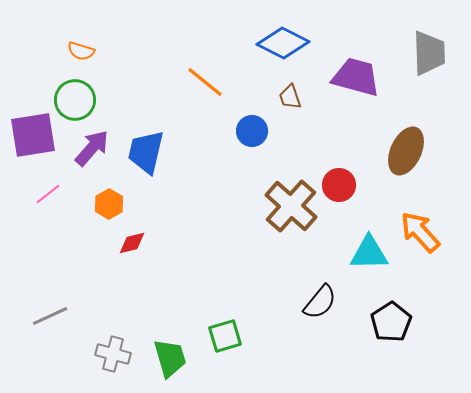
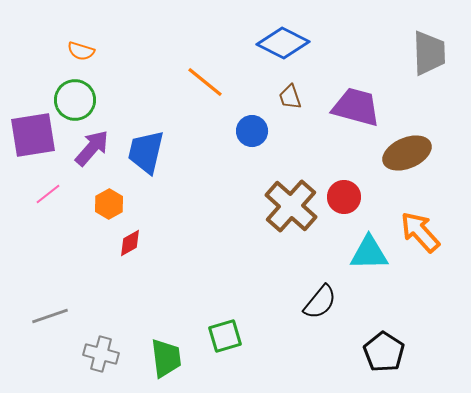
purple trapezoid: moved 30 px down
brown ellipse: moved 1 px right, 2 px down; rotated 42 degrees clockwise
red circle: moved 5 px right, 12 px down
red diamond: moved 2 px left; rotated 16 degrees counterclockwise
gray line: rotated 6 degrees clockwise
black pentagon: moved 7 px left, 30 px down; rotated 6 degrees counterclockwise
gray cross: moved 12 px left
green trapezoid: moved 4 px left; rotated 9 degrees clockwise
